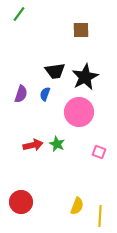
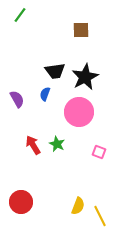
green line: moved 1 px right, 1 px down
purple semicircle: moved 4 px left, 5 px down; rotated 48 degrees counterclockwise
red arrow: rotated 108 degrees counterclockwise
yellow semicircle: moved 1 px right
yellow line: rotated 30 degrees counterclockwise
